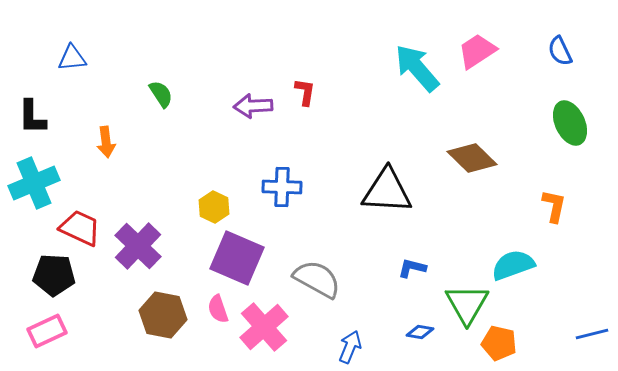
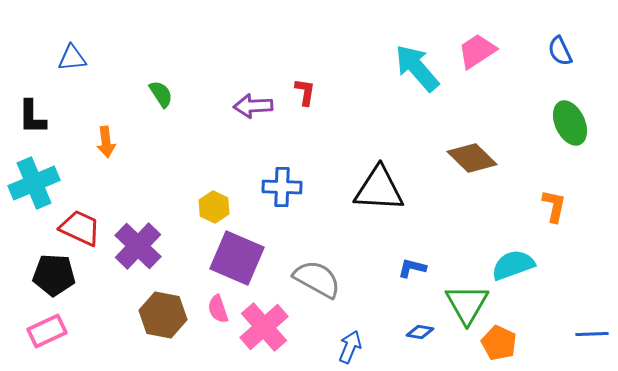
black triangle: moved 8 px left, 2 px up
blue line: rotated 12 degrees clockwise
orange pentagon: rotated 12 degrees clockwise
